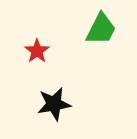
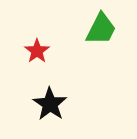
black star: moved 4 px left; rotated 28 degrees counterclockwise
